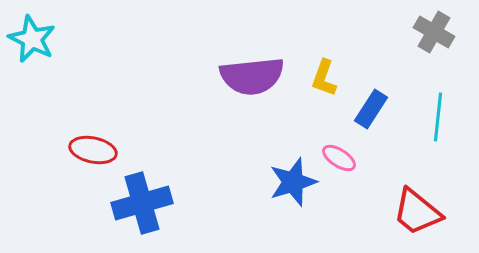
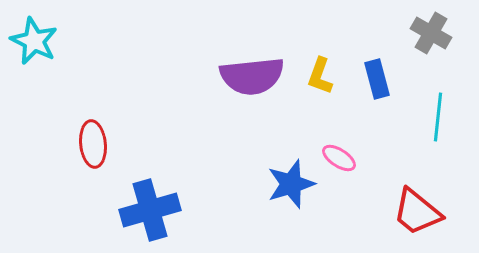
gray cross: moved 3 px left, 1 px down
cyan star: moved 2 px right, 2 px down
yellow L-shape: moved 4 px left, 2 px up
blue rectangle: moved 6 px right, 30 px up; rotated 48 degrees counterclockwise
red ellipse: moved 6 px up; rotated 72 degrees clockwise
blue star: moved 2 px left, 2 px down
blue cross: moved 8 px right, 7 px down
